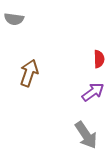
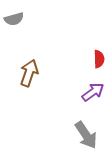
gray semicircle: rotated 24 degrees counterclockwise
